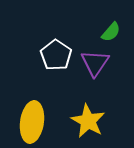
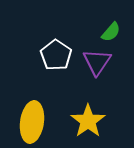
purple triangle: moved 2 px right, 1 px up
yellow star: rotated 8 degrees clockwise
